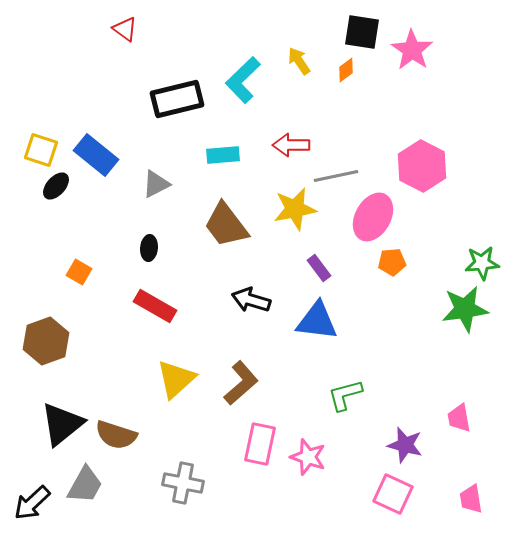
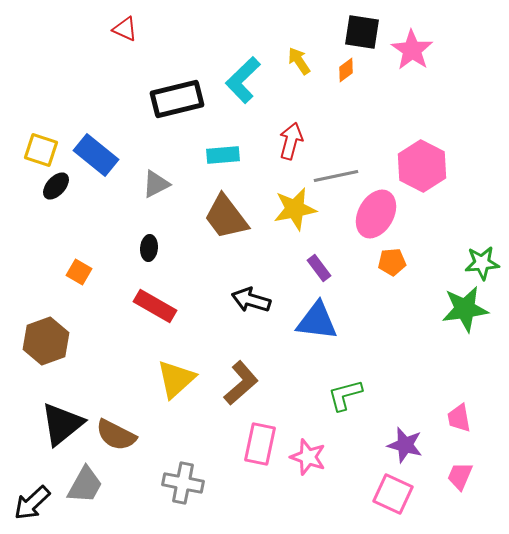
red triangle at (125, 29): rotated 12 degrees counterclockwise
red arrow at (291, 145): moved 4 px up; rotated 105 degrees clockwise
pink ellipse at (373, 217): moved 3 px right, 3 px up
brown trapezoid at (226, 225): moved 8 px up
brown semicircle at (116, 435): rotated 9 degrees clockwise
pink trapezoid at (471, 499): moved 11 px left, 23 px up; rotated 32 degrees clockwise
